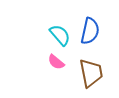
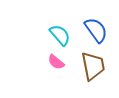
blue semicircle: moved 6 px right, 1 px up; rotated 48 degrees counterclockwise
brown trapezoid: moved 2 px right, 7 px up
